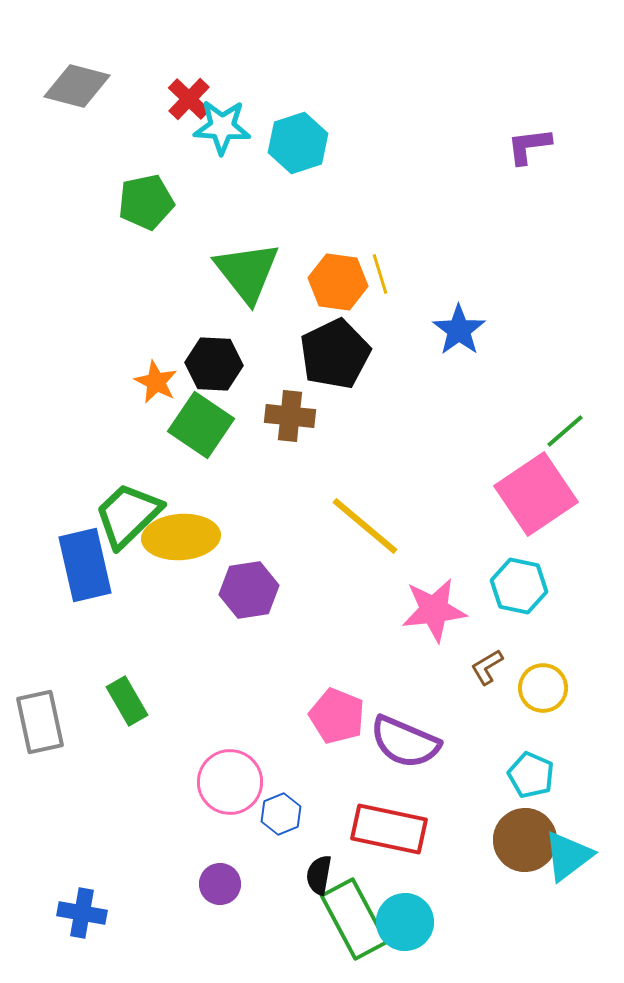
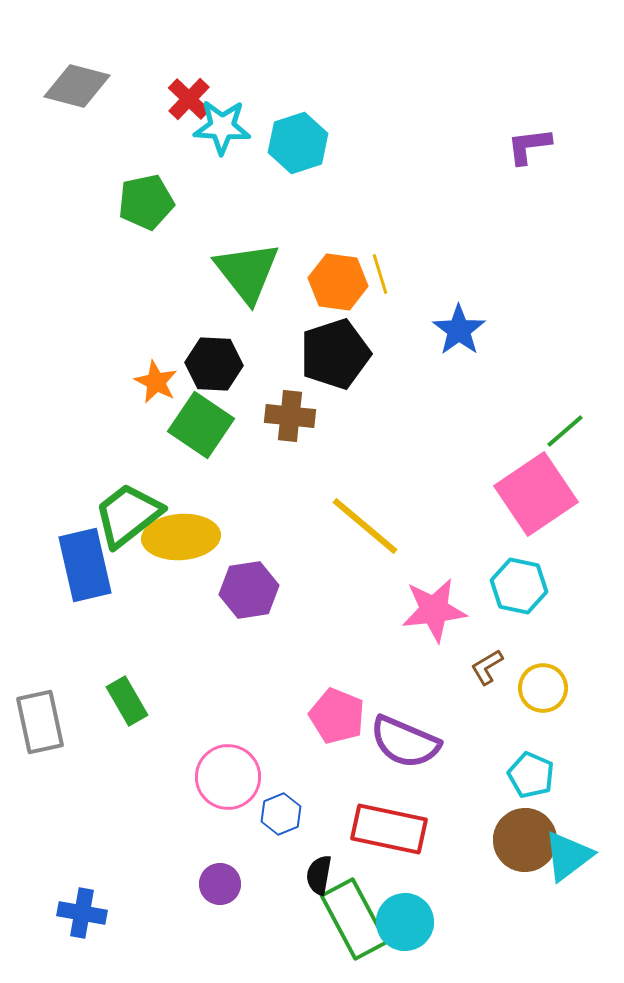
black pentagon at (335, 354): rotated 8 degrees clockwise
green trapezoid at (128, 515): rotated 6 degrees clockwise
pink circle at (230, 782): moved 2 px left, 5 px up
